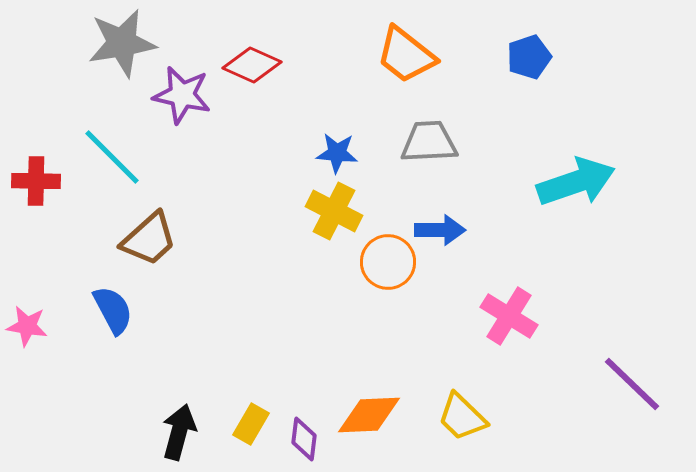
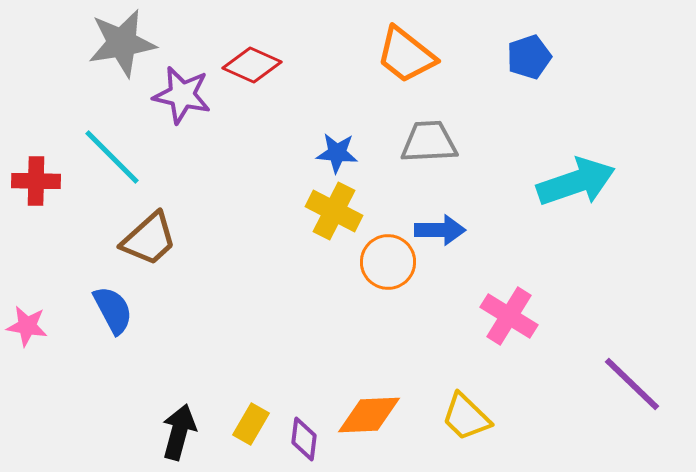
yellow trapezoid: moved 4 px right
